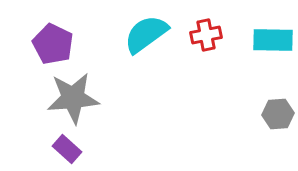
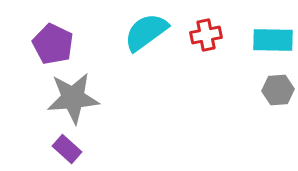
cyan semicircle: moved 2 px up
gray hexagon: moved 24 px up
